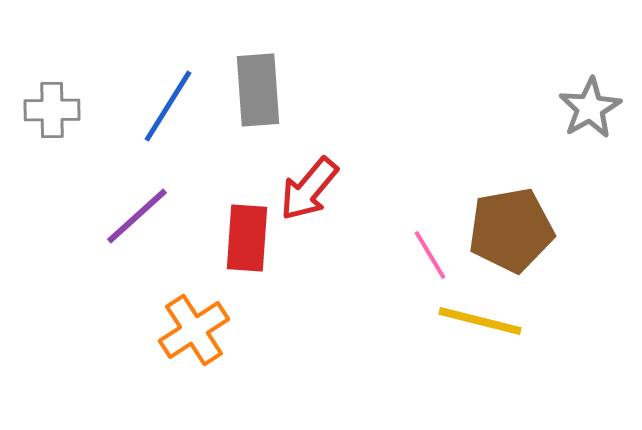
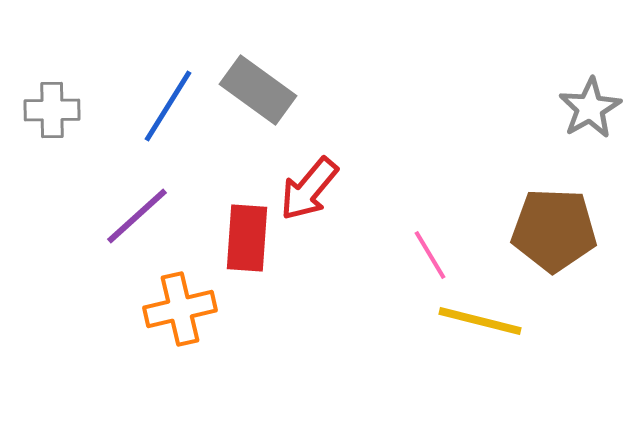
gray rectangle: rotated 50 degrees counterclockwise
brown pentagon: moved 43 px right; rotated 12 degrees clockwise
orange cross: moved 14 px left, 21 px up; rotated 20 degrees clockwise
